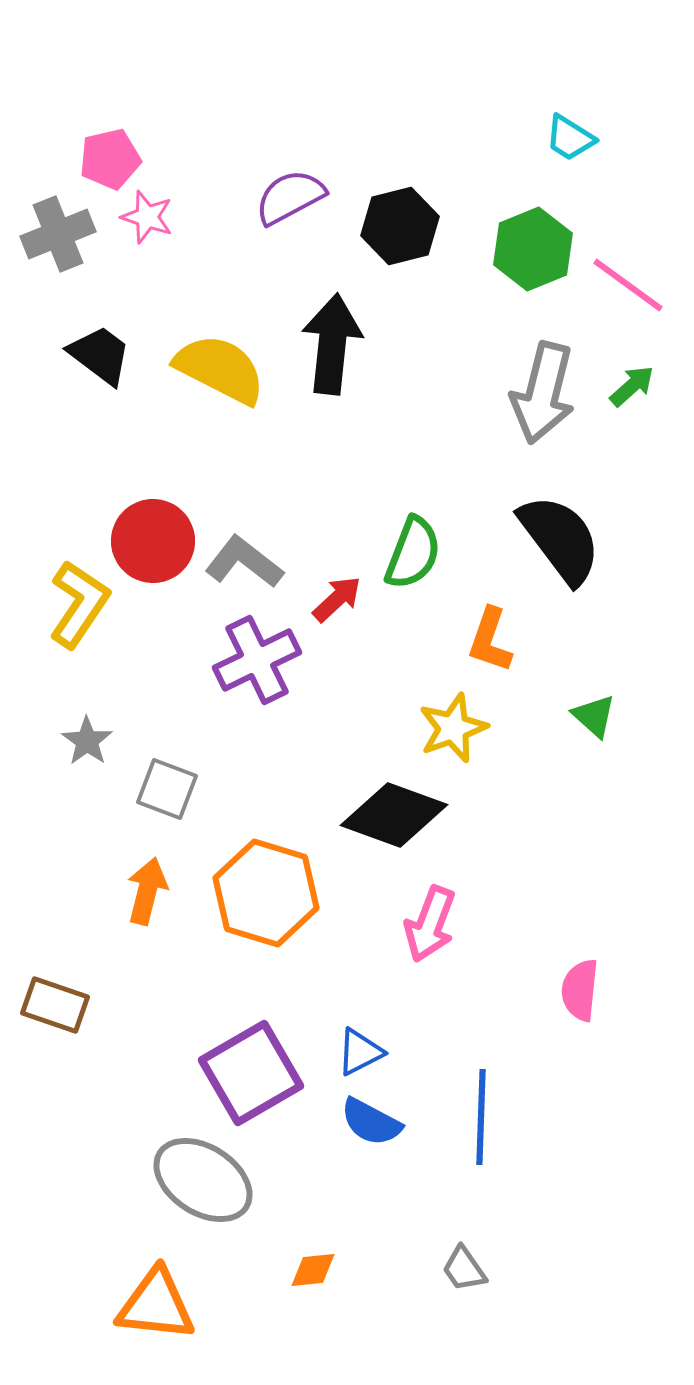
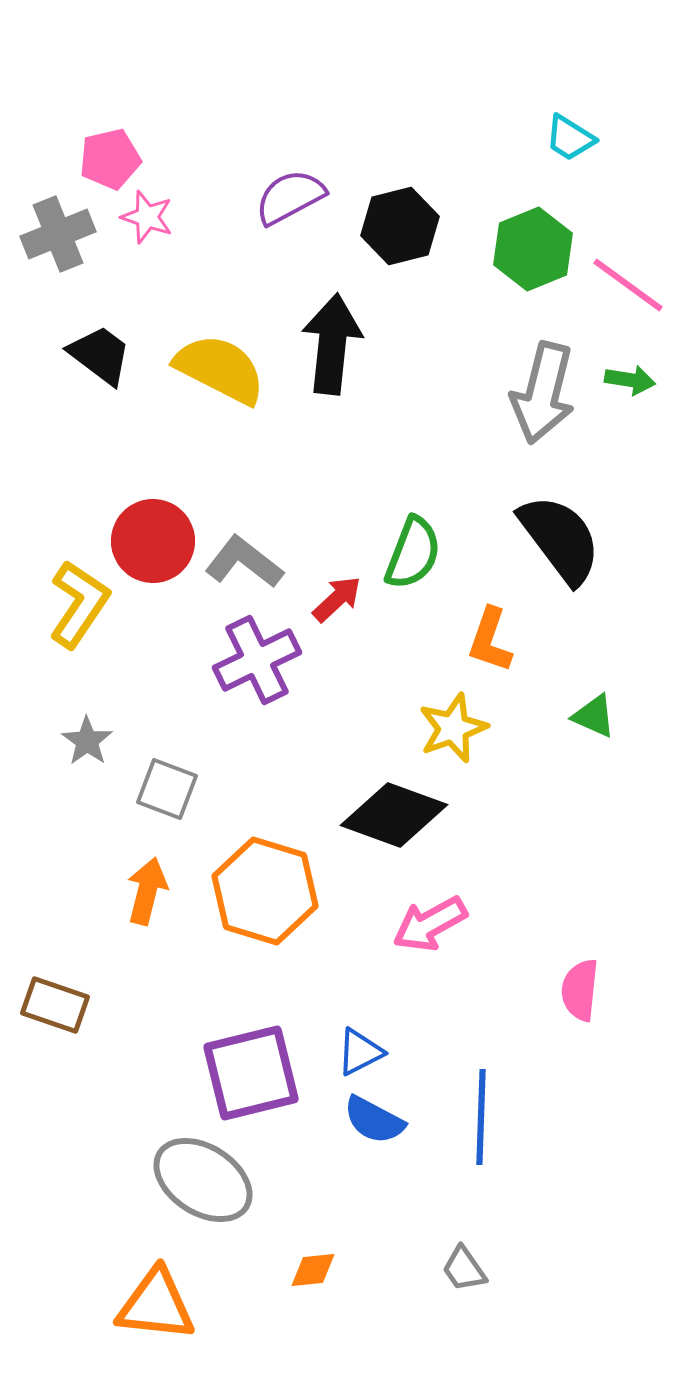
green arrow: moved 2 px left, 6 px up; rotated 51 degrees clockwise
green triangle: rotated 18 degrees counterclockwise
orange hexagon: moved 1 px left, 2 px up
pink arrow: rotated 40 degrees clockwise
purple square: rotated 16 degrees clockwise
blue semicircle: moved 3 px right, 2 px up
